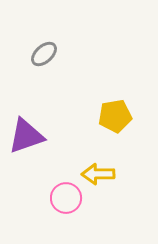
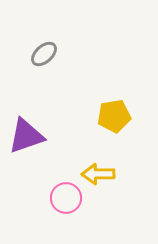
yellow pentagon: moved 1 px left
